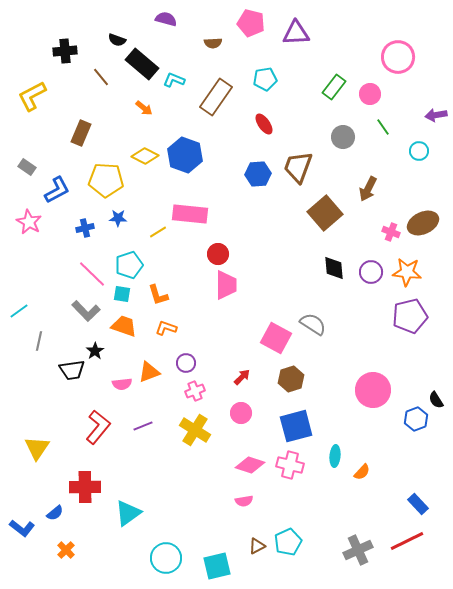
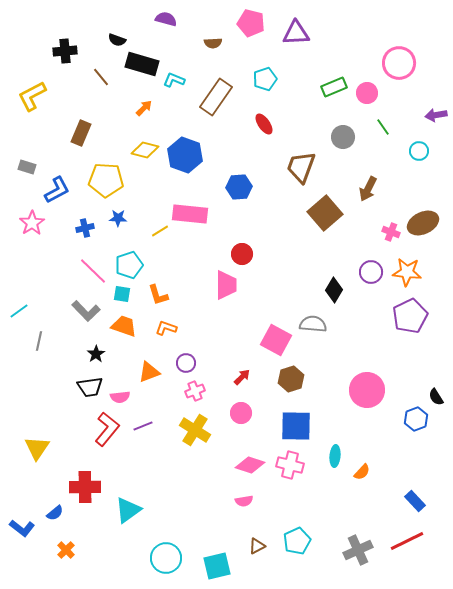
pink circle at (398, 57): moved 1 px right, 6 px down
black rectangle at (142, 64): rotated 24 degrees counterclockwise
cyan pentagon at (265, 79): rotated 10 degrees counterclockwise
green rectangle at (334, 87): rotated 30 degrees clockwise
pink circle at (370, 94): moved 3 px left, 1 px up
orange arrow at (144, 108): rotated 84 degrees counterclockwise
yellow diamond at (145, 156): moved 6 px up; rotated 12 degrees counterclockwise
gray rectangle at (27, 167): rotated 18 degrees counterclockwise
brown trapezoid at (298, 167): moved 3 px right
blue hexagon at (258, 174): moved 19 px left, 13 px down
pink star at (29, 222): moved 3 px right, 1 px down; rotated 10 degrees clockwise
yellow line at (158, 232): moved 2 px right, 1 px up
red circle at (218, 254): moved 24 px right
black diamond at (334, 268): moved 22 px down; rotated 35 degrees clockwise
pink line at (92, 274): moved 1 px right, 3 px up
purple pentagon at (410, 316): rotated 12 degrees counterclockwise
gray semicircle at (313, 324): rotated 28 degrees counterclockwise
pink square at (276, 338): moved 2 px down
black star at (95, 351): moved 1 px right, 3 px down
black trapezoid at (72, 370): moved 18 px right, 17 px down
pink semicircle at (122, 384): moved 2 px left, 13 px down
pink circle at (373, 390): moved 6 px left
black semicircle at (436, 400): moved 3 px up
blue square at (296, 426): rotated 16 degrees clockwise
red L-shape at (98, 427): moved 9 px right, 2 px down
blue rectangle at (418, 504): moved 3 px left, 3 px up
cyan triangle at (128, 513): moved 3 px up
cyan pentagon at (288, 542): moved 9 px right, 1 px up
